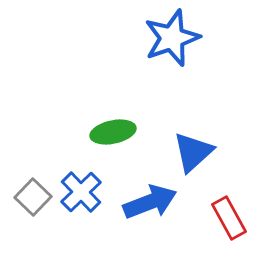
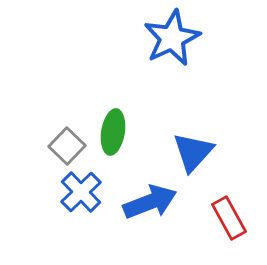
blue star: rotated 6 degrees counterclockwise
green ellipse: rotated 69 degrees counterclockwise
blue triangle: rotated 6 degrees counterclockwise
gray square: moved 34 px right, 51 px up
